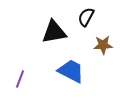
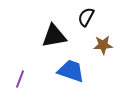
black triangle: moved 4 px down
blue trapezoid: rotated 8 degrees counterclockwise
